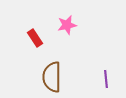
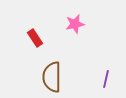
pink star: moved 8 px right, 1 px up
purple line: rotated 18 degrees clockwise
